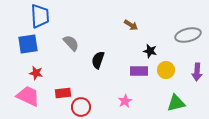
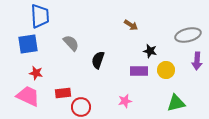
purple arrow: moved 11 px up
pink star: rotated 16 degrees clockwise
